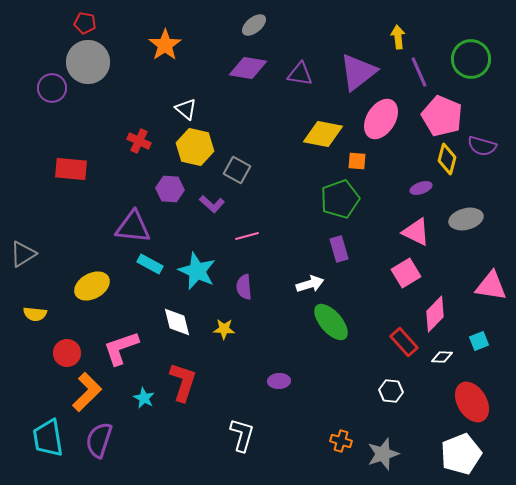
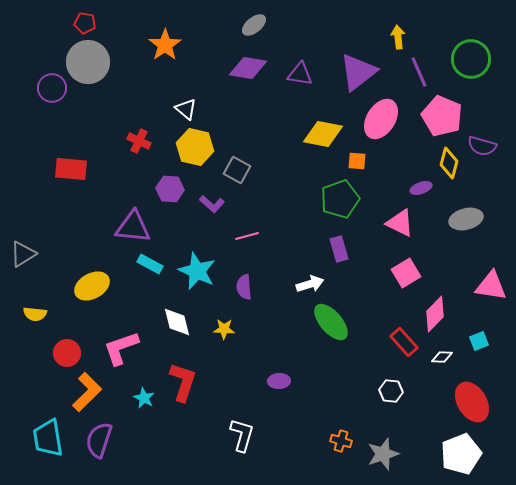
yellow diamond at (447, 159): moved 2 px right, 4 px down
pink triangle at (416, 232): moved 16 px left, 9 px up
